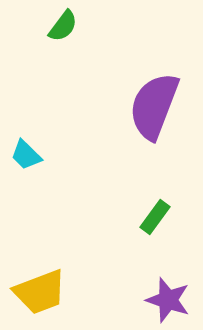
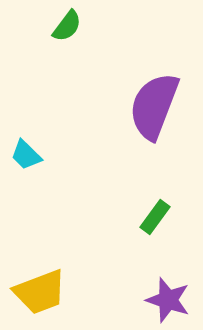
green semicircle: moved 4 px right
